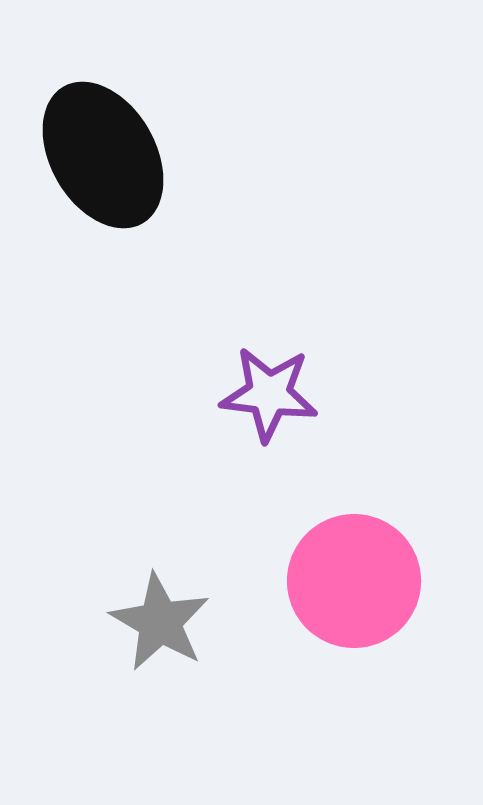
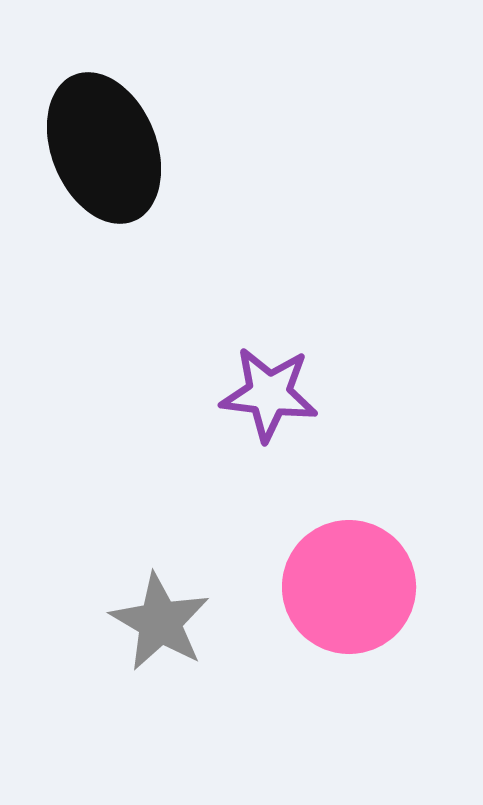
black ellipse: moved 1 px right, 7 px up; rotated 8 degrees clockwise
pink circle: moved 5 px left, 6 px down
